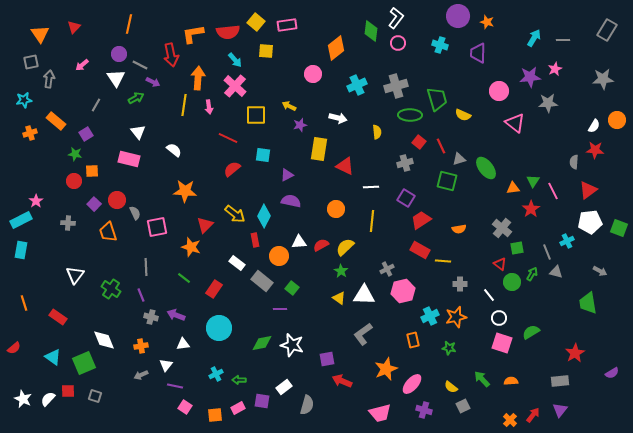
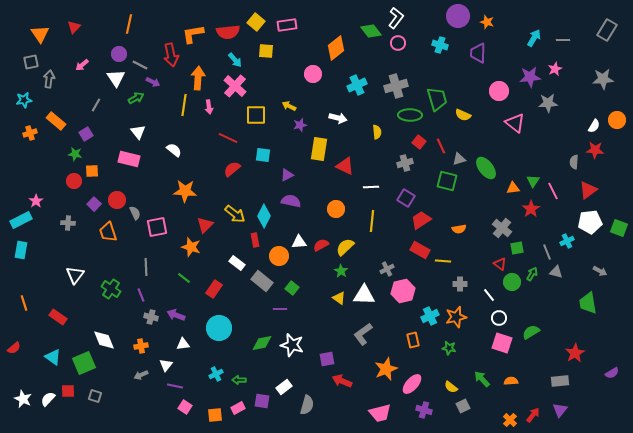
green diamond at (371, 31): rotated 45 degrees counterclockwise
